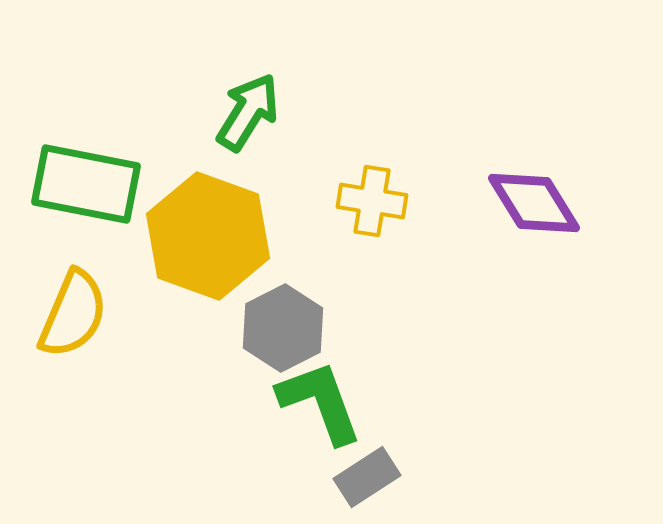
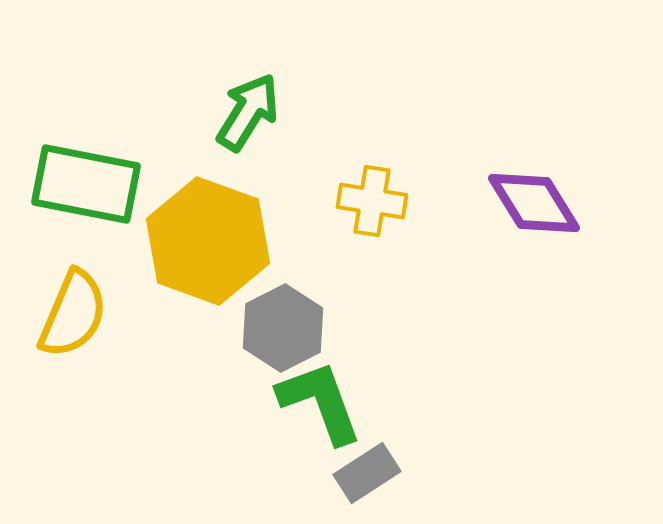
yellow hexagon: moved 5 px down
gray rectangle: moved 4 px up
